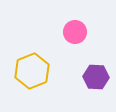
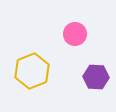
pink circle: moved 2 px down
